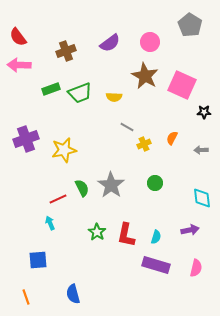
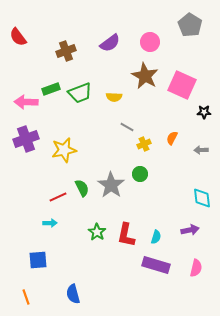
pink arrow: moved 7 px right, 37 px down
green circle: moved 15 px left, 9 px up
red line: moved 2 px up
cyan arrow: rotated 112 degrees clockwise
